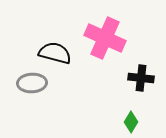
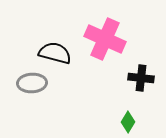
pink cross: moved 1 px down
green diamond: moved 3 px left
